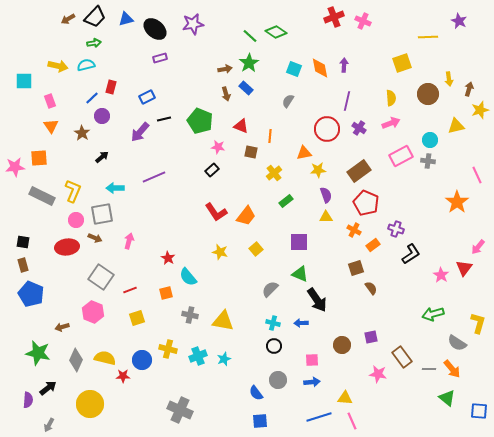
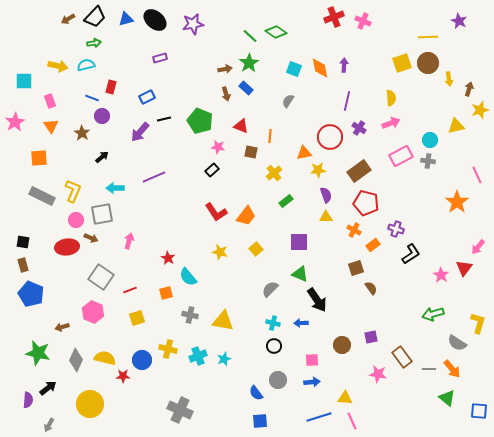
black ellipse at (155, 29): moved 9 px up
brown circle at (428, 94): moved 31 px up
blue line at (92, 98): rotated 64 degrees clockwise
red circle at (327, 129): moved 3 px right, 8 px down
pink star at (15, 167): moved 45 px up; rotated 24 degrees counterclockwise
red pentagon at (366, 203): rotated 10 degrees counterclockwise
brown arrow at (95, 238): moved 4 px left
